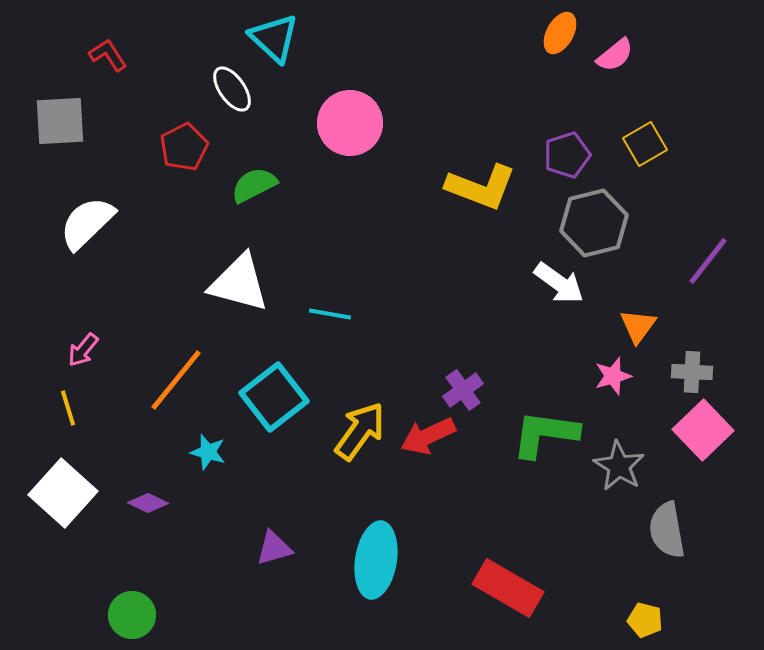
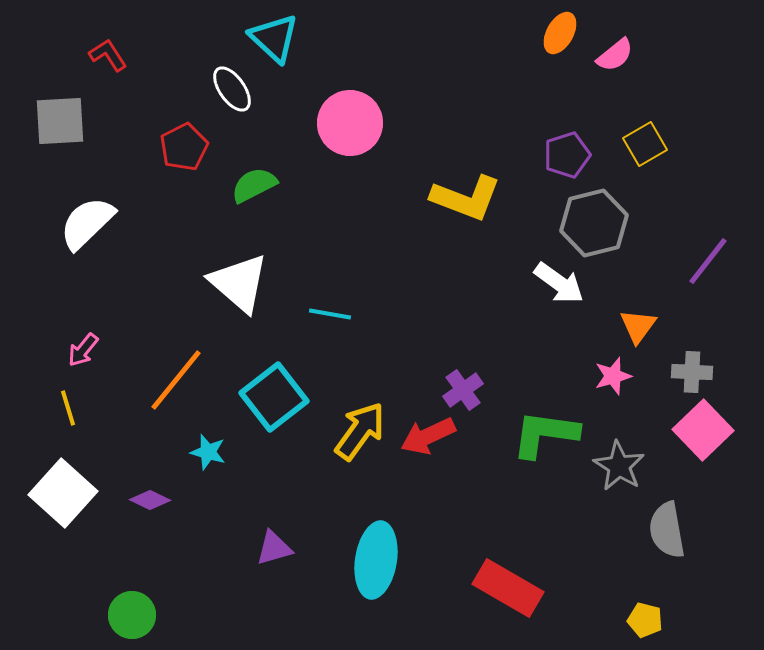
yellow L-shape: moved 15 px left, 11 px down
white triangle: rotated 26 degrees clockwise
purple diamond: moved 2 px right, 3 px up
